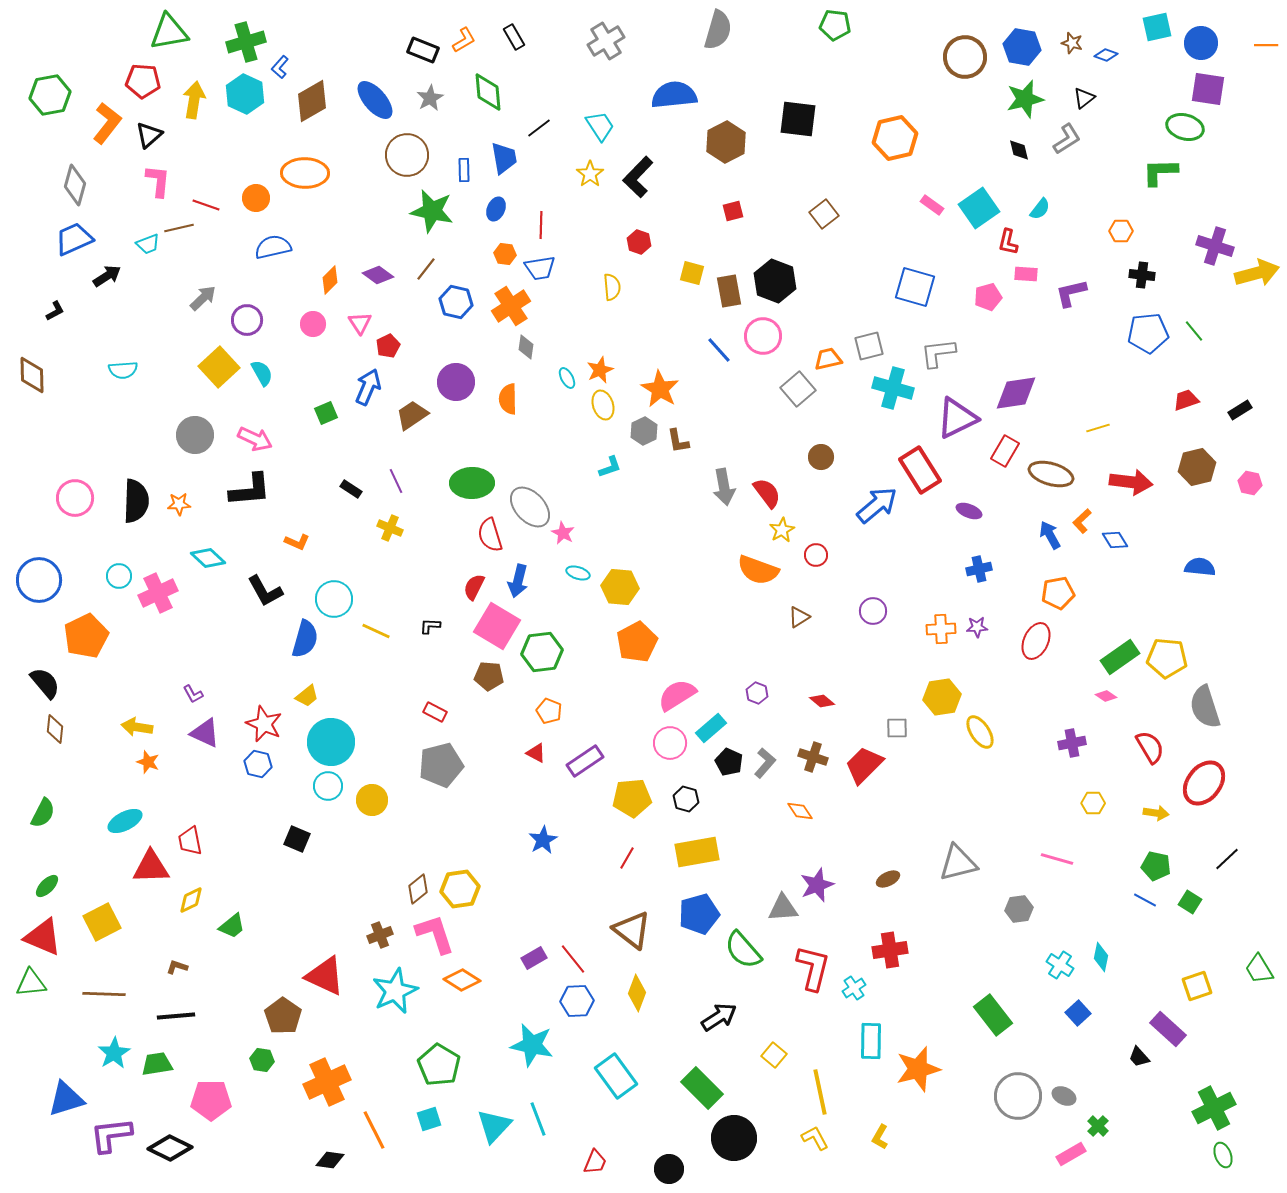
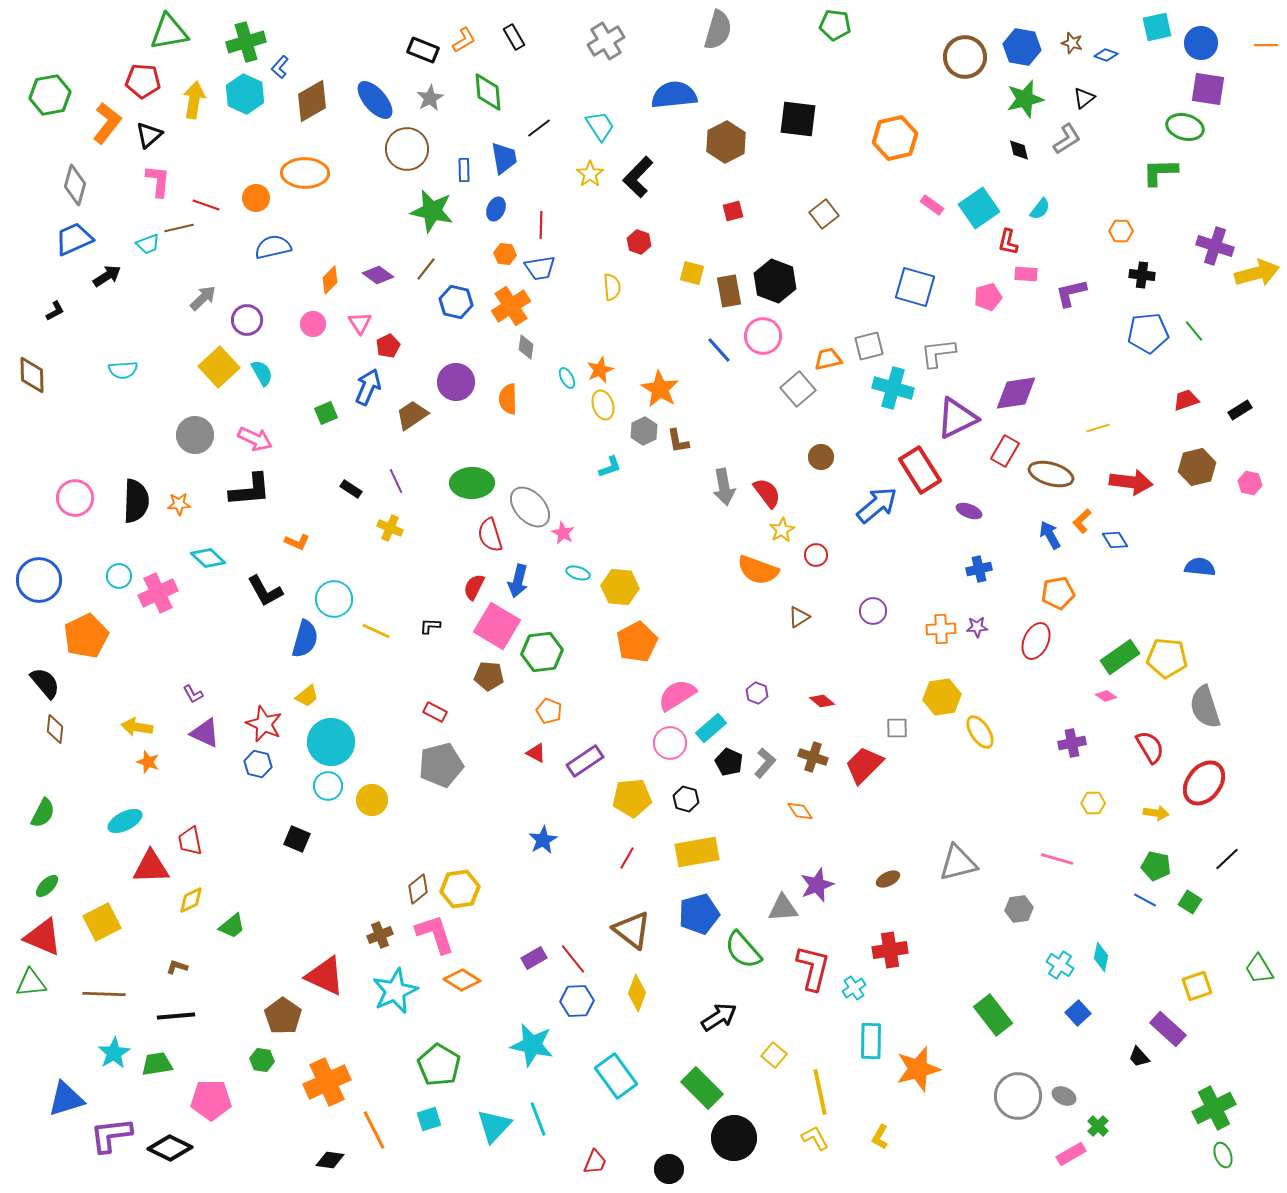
brown circle at (407, 155): moved 6 px up
